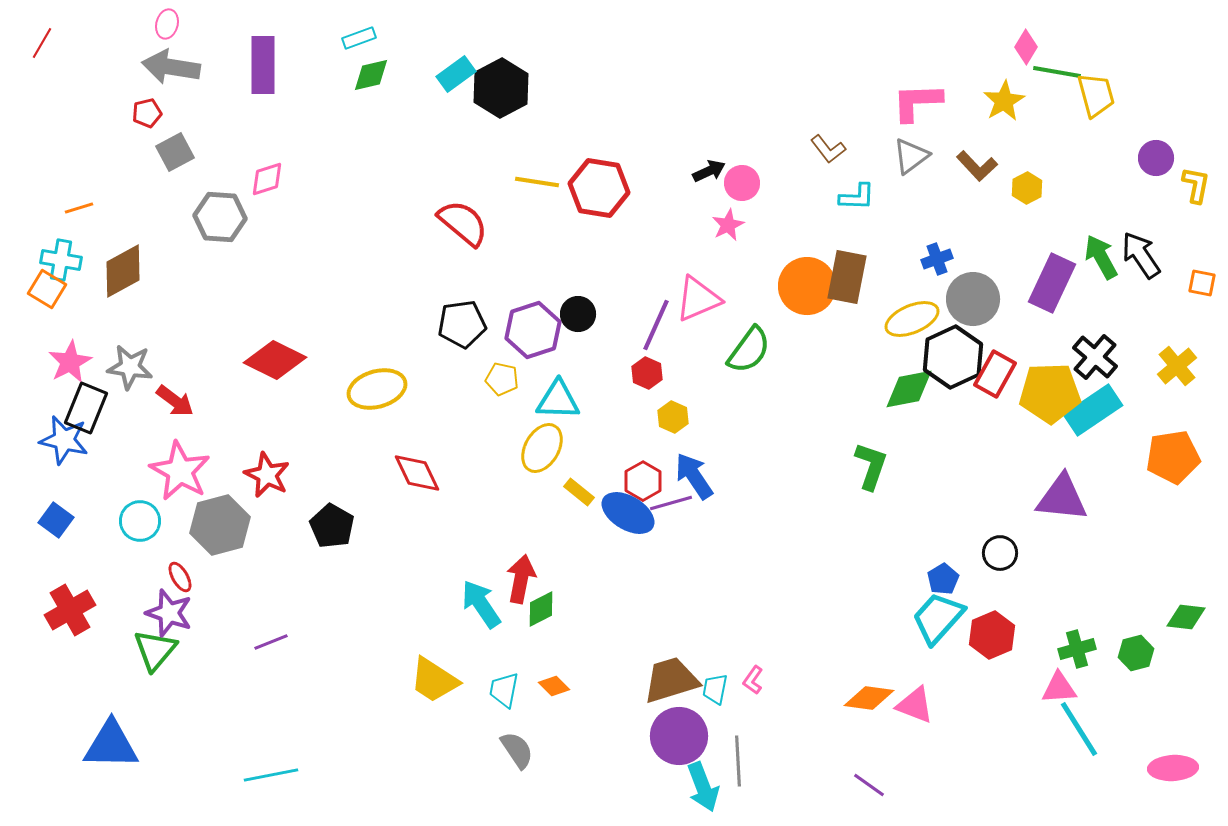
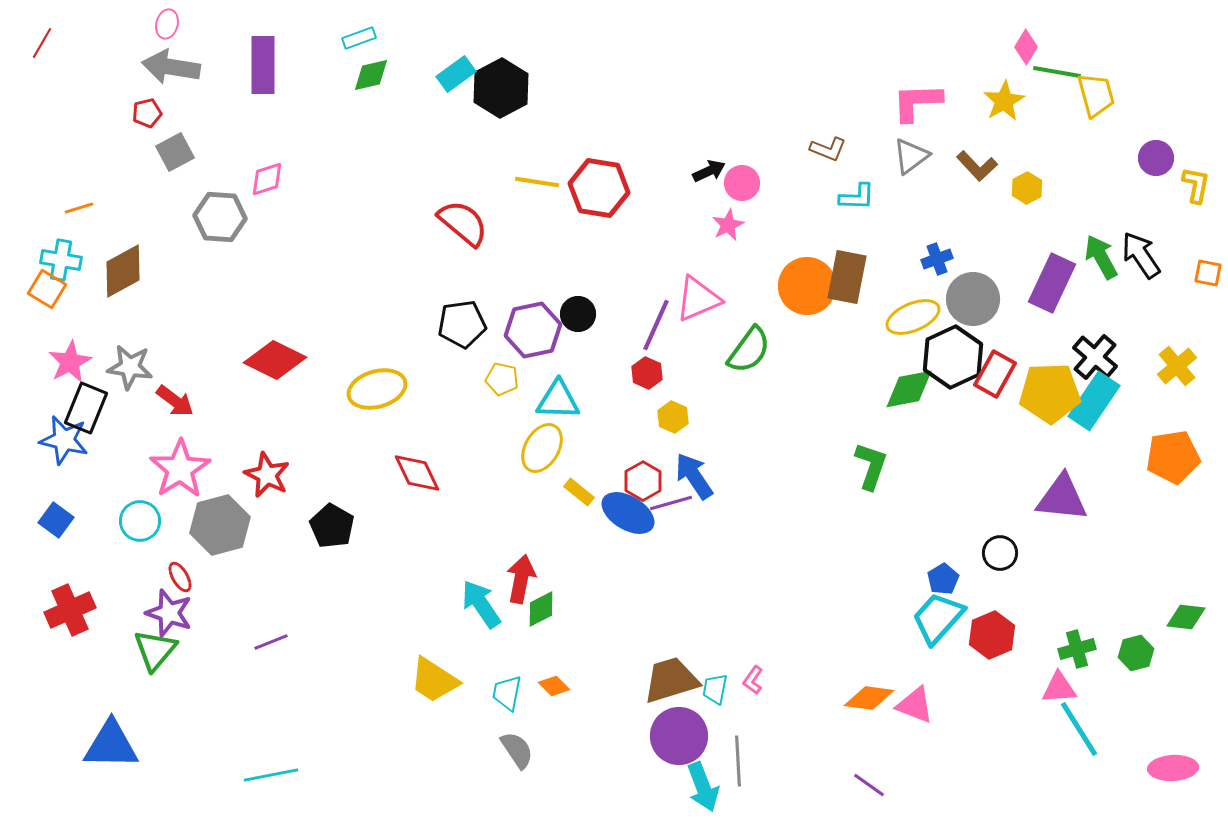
brown L-shape at (828, 149): rotated 30 degrees counterclockwise
orange square at (1202, 283): moved 6 px right, 10 px up
yellow ellipse at (912, 319): moved 1 px right, 2 px up
purple hexagon at (533, 330): rotated 6 degrees clockwise
cyan rectangle at (1093, 410): moved 1 px right, 9 px up; rotated 22 degrees counterclockwise
pink star at (180, 471): moved 2 px up; rotated 10 degrees clockwise
red cross at (70, 610): rotated 6 degrees clockwise
cyan trapezoid at (504, 690): moved 3 px right, 3 px down
